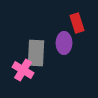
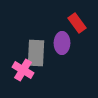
red rectangle: rotated 18 degrees counterclockwise
purple ellipse: moved 2 px left
